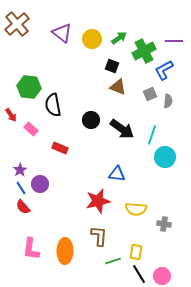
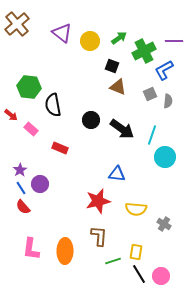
yellow circle: moved 2 px left, 2 px down
red arrow: rotated 16 degrees counterclockwise
gray cross: rotated 24 degrees clockwise
pink circle: moved 1 px left
